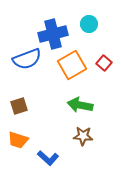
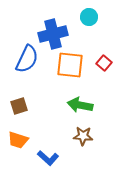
cyan circle: moved 7 px up
blue semicircle: rotated 44 degrees counterclockwise
orange square: moved 2 px left; rotated 36 degrees clockwise
